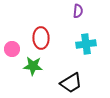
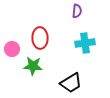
purple semicircle: moved 1 px left
red ellipse: moved 1 px left
cyan cross: moved 1 px left, 1 px up
